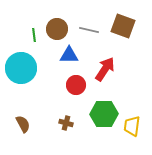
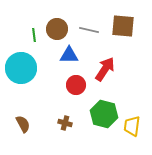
brown square: rotated 15 degrees counterclockwise
green hexagon: rotated 16 degrees clockwise
brown cross: moved 1 px left
